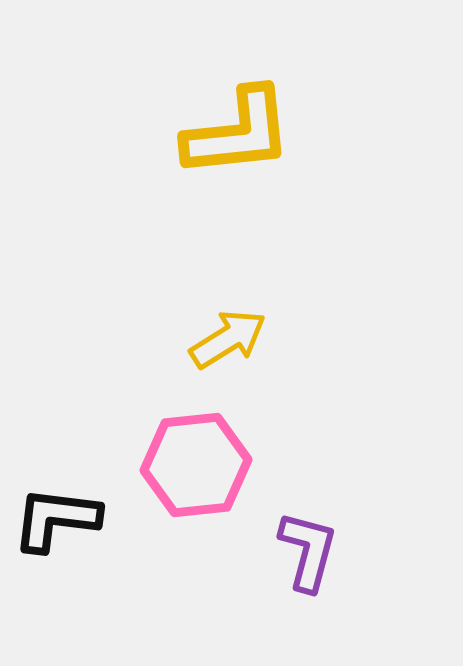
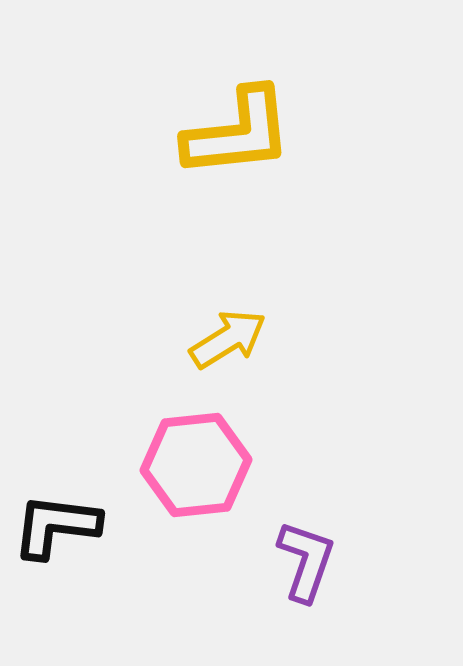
black L-shape: moved 7 px down
purple L-shape: moved 2 px left, 10 px down; rotated 4 degrees clockwise
